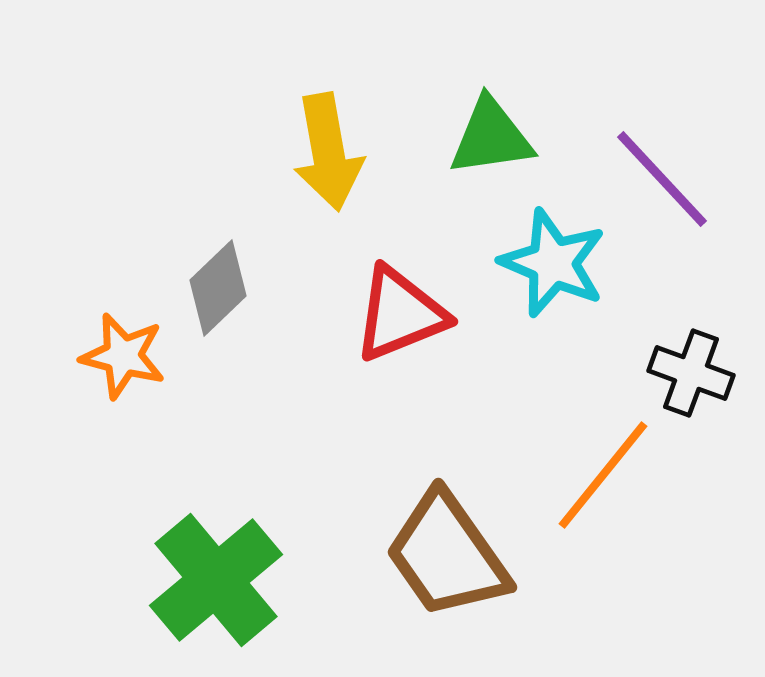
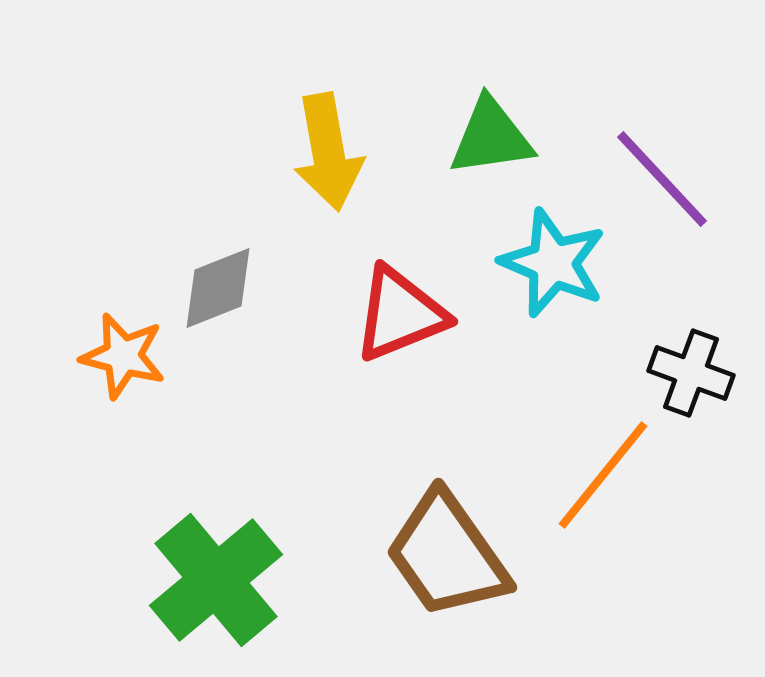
gray diamond: rotated 22 degrees clockwise
